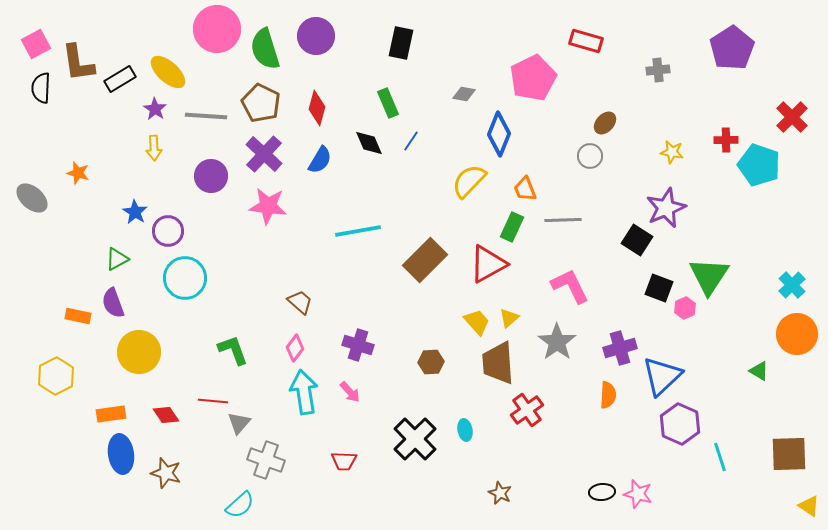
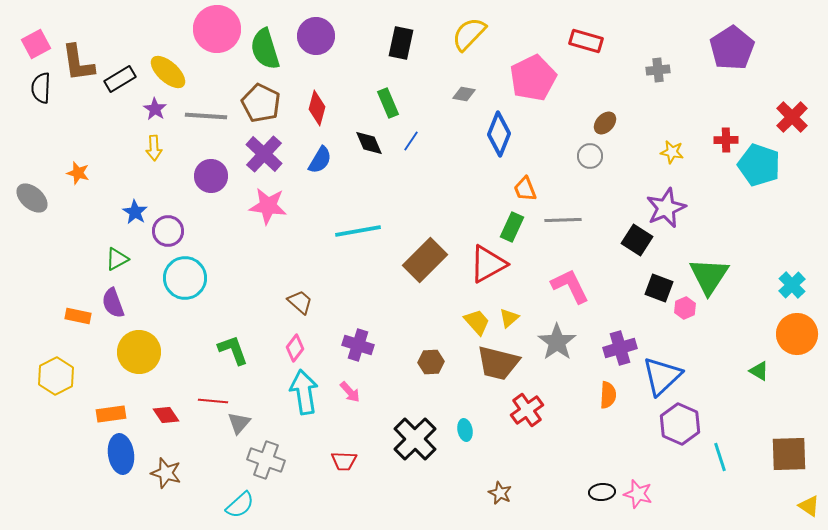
yellow semicircle at (469, 181): moved 147 px up
brown trapezoid at (498, 363): rotated 72 degrees counterclockwise
